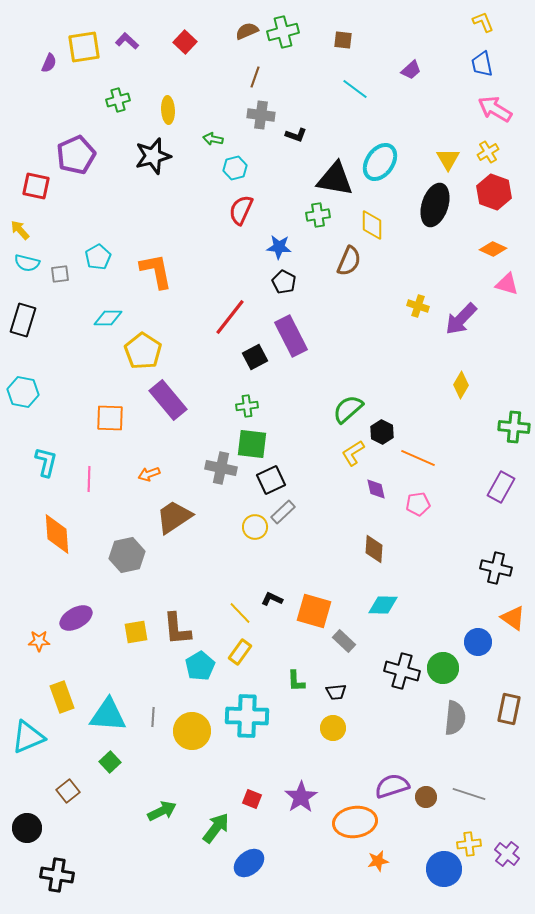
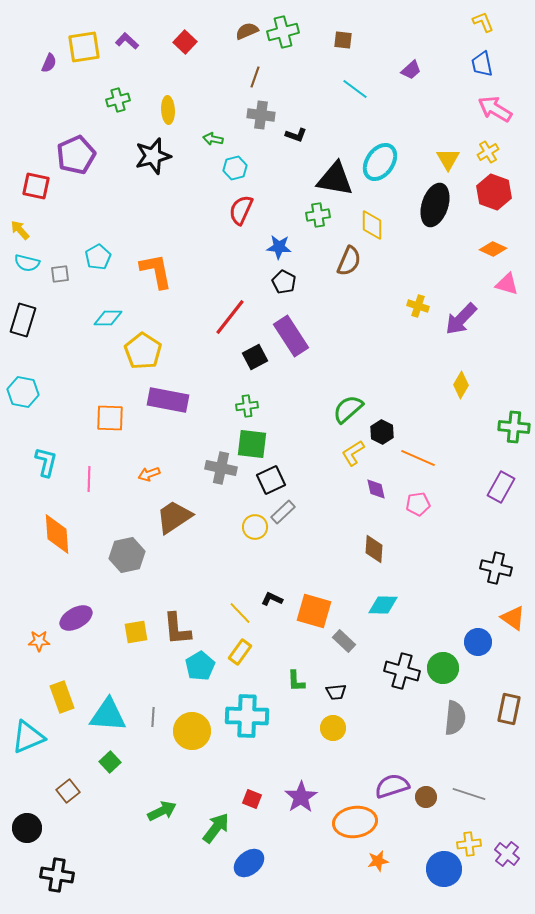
purple rectangle at (291, 336): rotated 6 degrees counterclockwise
purple rectangle at (168, 400): rotated 39 degrees counterclockwise
